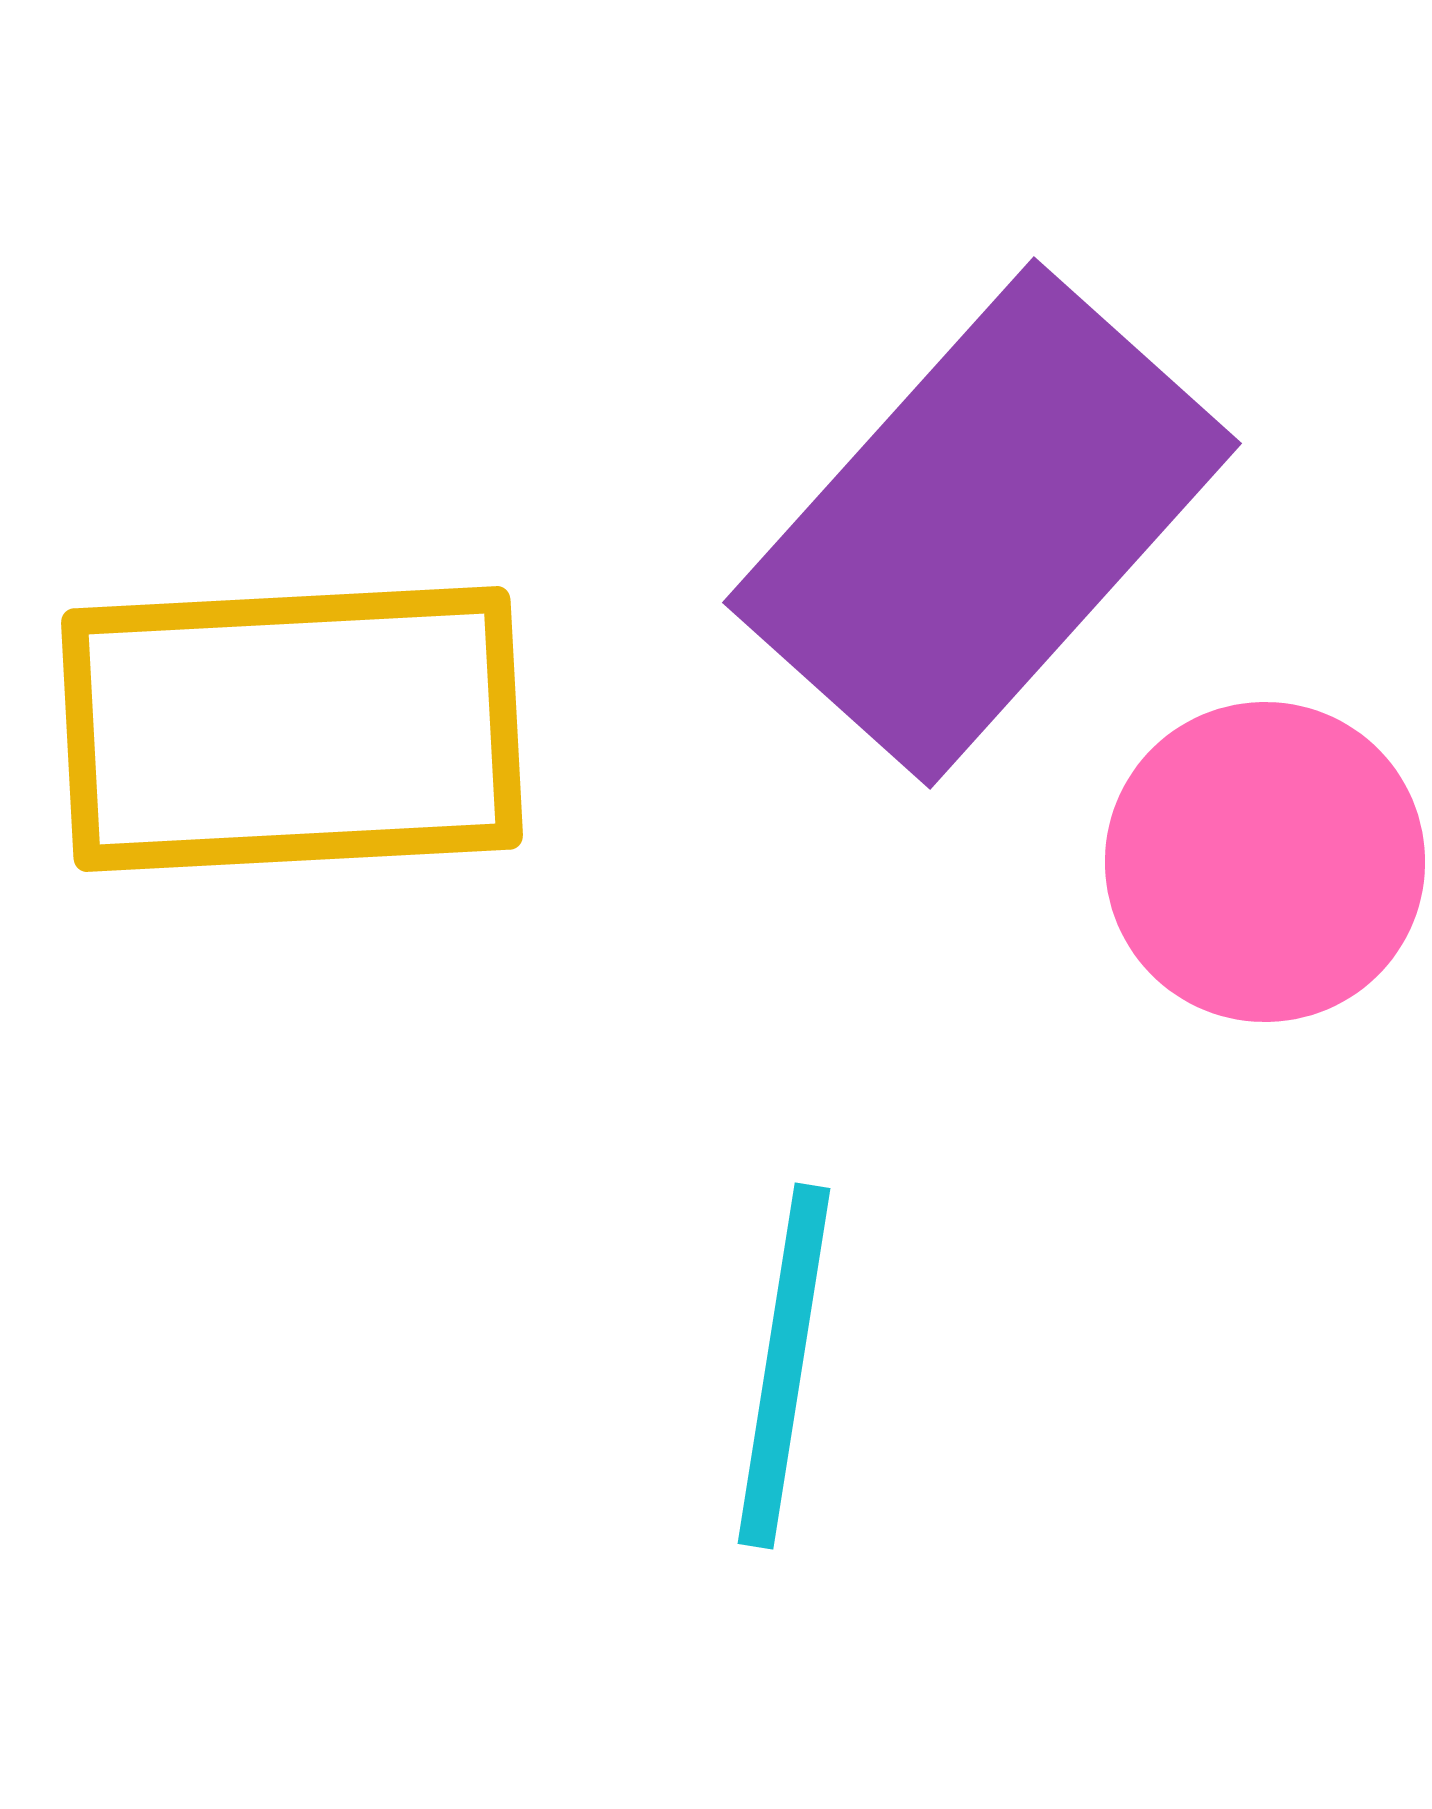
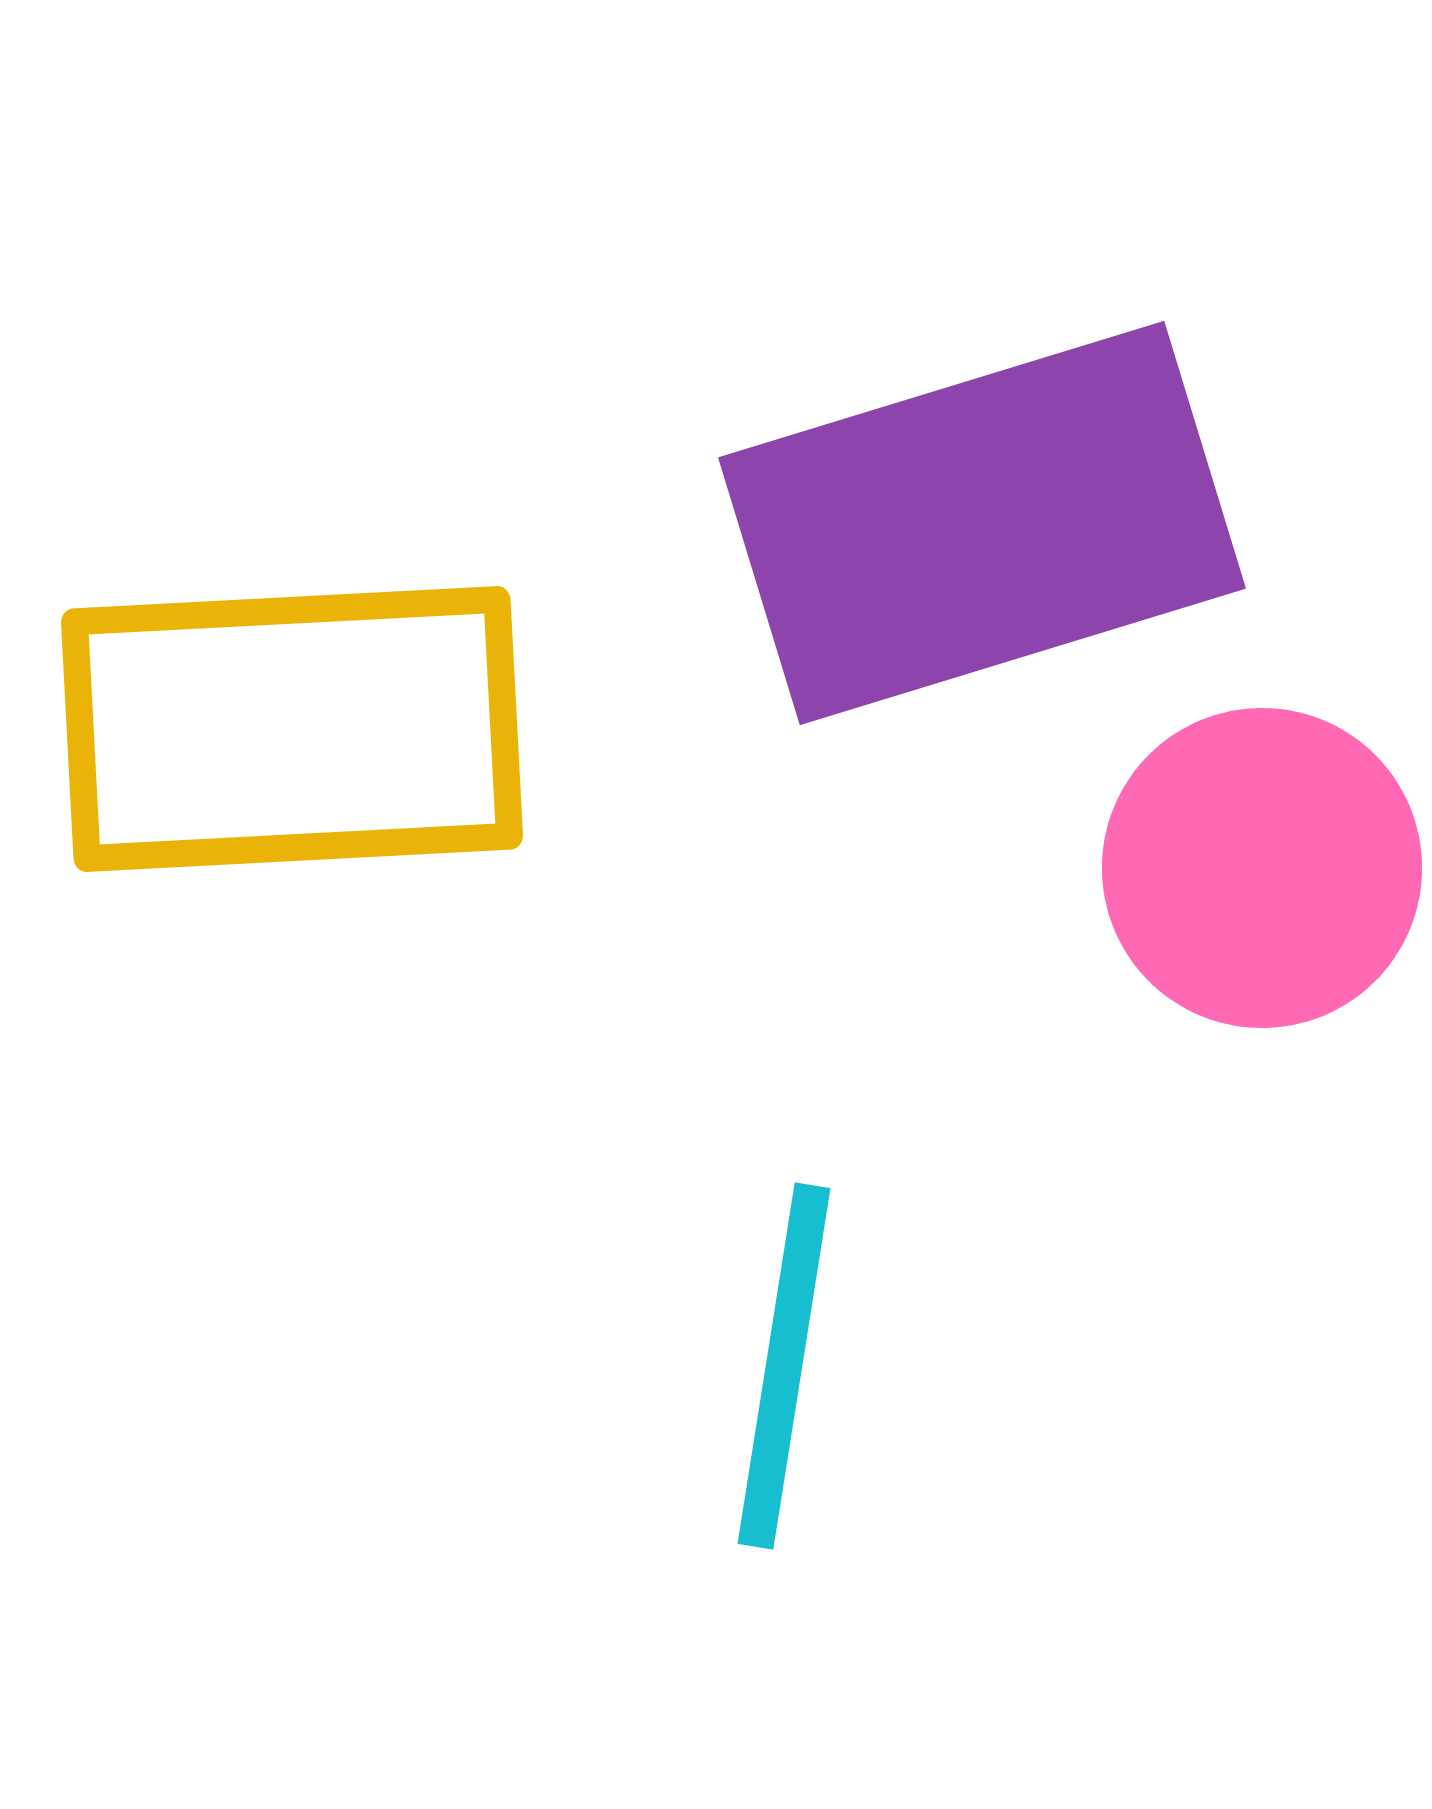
purple rectangle: rotated 31 degrees clockwise
pink circle: moved 3 px left, 6 px down
